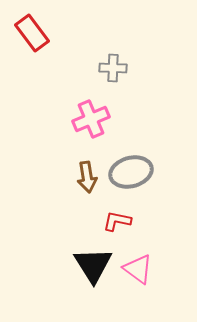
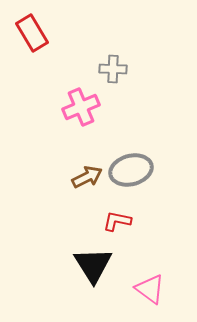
red rectangle: rotated 6 degrees clockwise
gray cross: moved 1 px down
pink cross: moved 10 px left, 12 px up
gray ellipse: moved 2 px up
brown arrow: rotated 108 degrees counterclockwise
pink triangle: moved 12 px right, 20 px down
